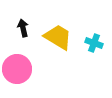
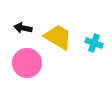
black arrow: rotated 66 degrees counterclockwise
pink circle: moved 10 px right, 6 px up
